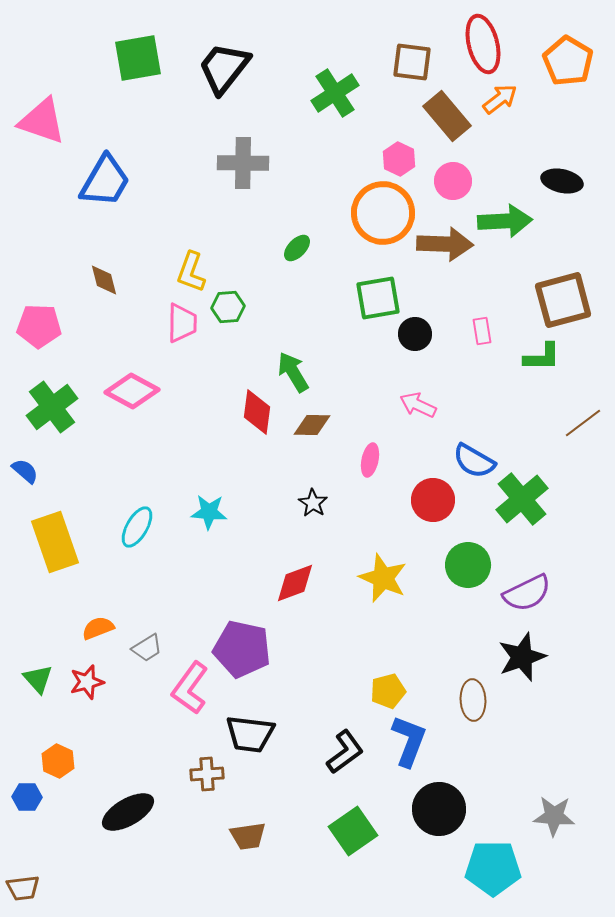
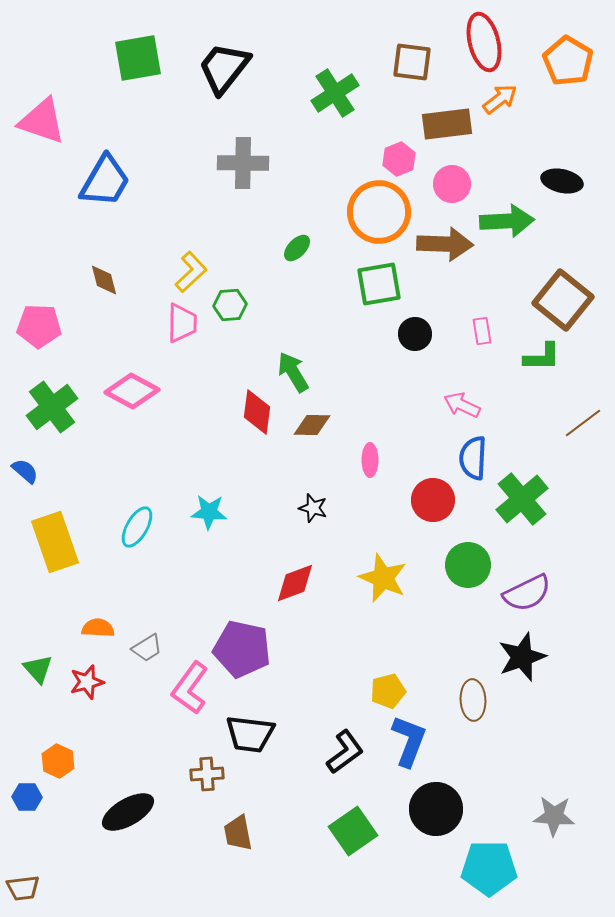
red ellipse at (483, 44): moved 1 px right, 2 px up
brown rectangle at (447, 116): moved 8 px down; rotated 57 degrees counterclockwise
pink hexagon at (399, 159): rotated 12 degrees clockwise
pink circle at (453, 181): moved 1 px left, 3 px down
orange circle at (383, 213): moved 4 px left, 1 px up
green arrow at (505, 221): moved 2 px right
yellow L-shape at (191, 272): rotated 153 degrees counterclockwise
green square at (378, 298): moved 1 px right, 14 px up
brown square at (563, 300): rotated 36 degrees counterclockwise
green hexagon at (228, 307): moved 2 px right, 2 px up
pink arrow at (418, 405): moved 44 px right
pink ellipse at (370, 460): rotated 12 degrees counterclockwise
blue semicircle at (474, 461): moved 1 px left, 3 px up; rotated 63 degrees clockwise
black star at (313, 503): moved 5 px down; rotated 16 degrees counterclockwise
orange semicircle at (98, 628): rotated 24 degrees clockwise
green triangle at (38, 679): moved 10 px up
black circle at (439, 809): moved 3 px left
brown trapezoid at (248, 836): moved 10 px left, 3 px up; rotated 87 degrees clockwise
cyan pentagon at (493, 868): moved 4 px left
